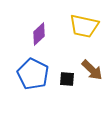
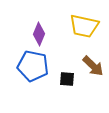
purple diamond: rotated 25 degrees counterclockwise
brown arrow: moved 1 px right, 4 px up
blue pentagon: moved 8 px up; rotated 16 degrees counterclockwise
